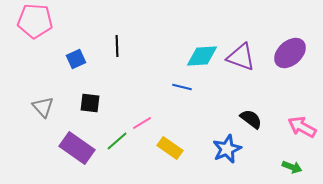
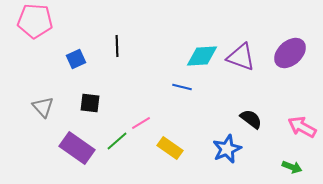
pink line: moved 1 px left
